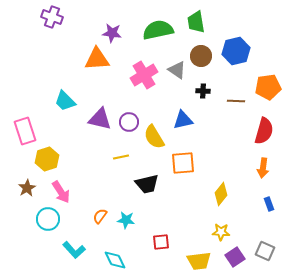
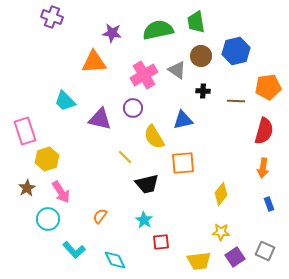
orange triangle: moved 3 px left, 3 px down
purple circle: moved 4 px right, 14 px up
yellow line: moved 4 px right; rotated 56 degrees clockwise
cyan star: moved 18 px right; rotated 24 degrees clockwise
